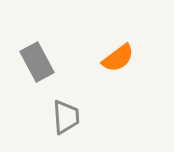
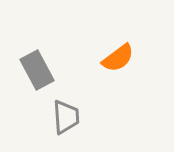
gray rectangle: moved 8 px down
